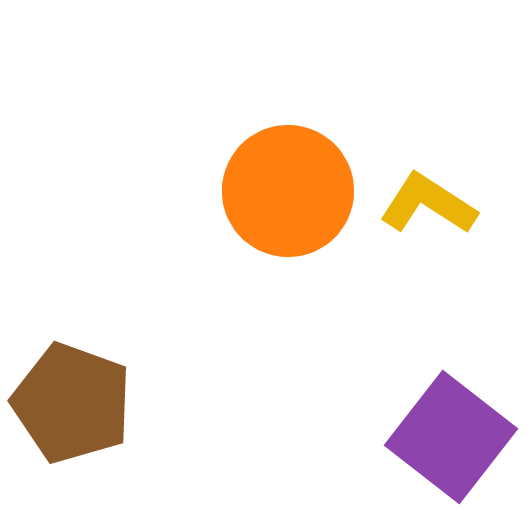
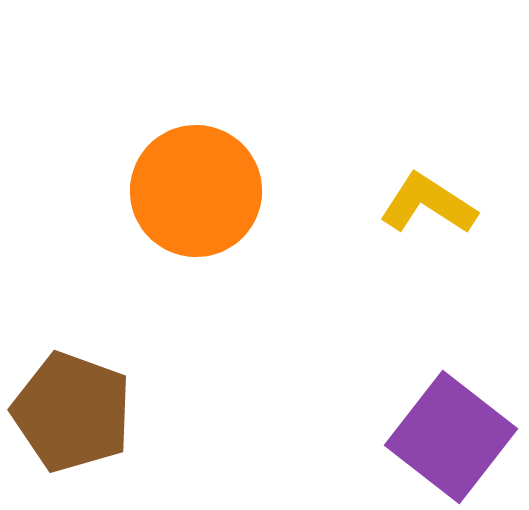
orange circle: moved 92 px left
brown pentagon: moved 9 px down
